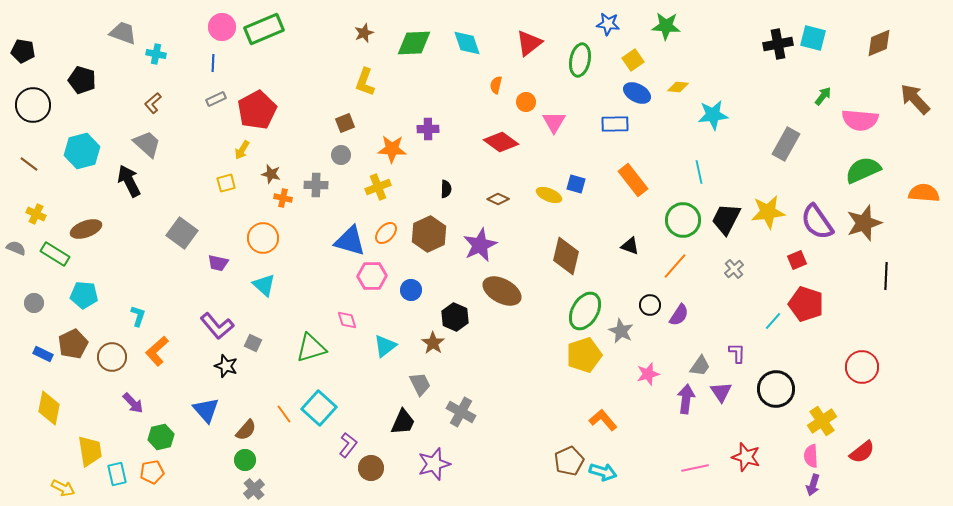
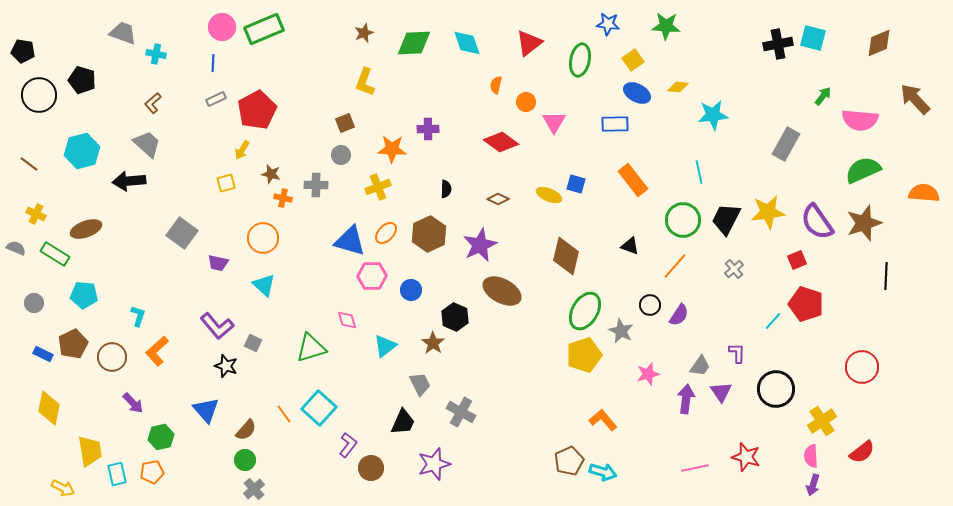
black circle at (33, 105): moved 6 px right, 10 px up
black arrow at (129, 181): rotated 68 degrees counterclockwise
